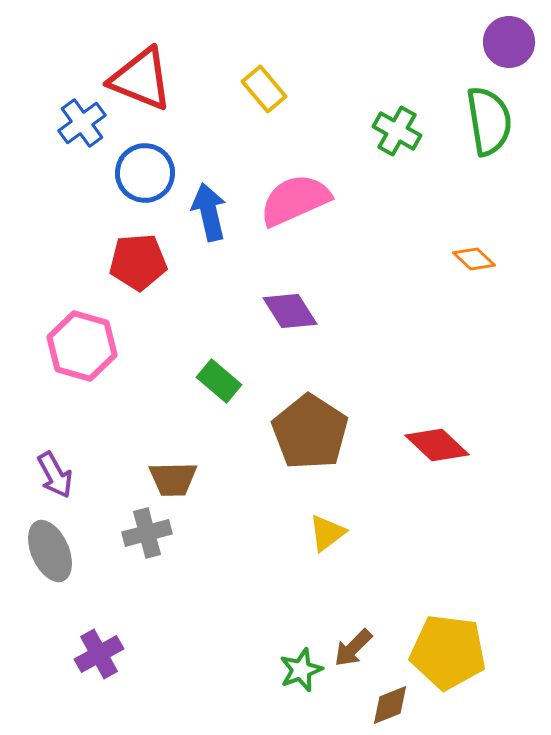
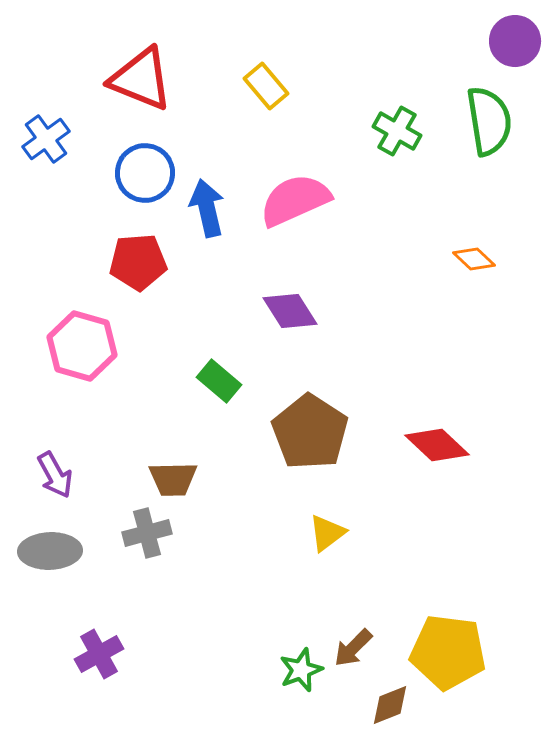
purple circle: moved 6 px right, 1 px up
yellow rectangle: moved 2 px right, 3 px up
blue cross: moved 36 px left, 16 px down
blue arrow: moved 2 px left, 4 px up
gray ellipse: rotated 68 degrees counterclockwise
